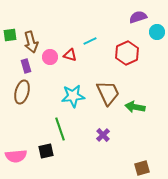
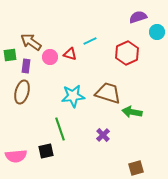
green square: moved 20 px down
brown arrow: rotated 140 degrees clockwise
red triangle: moved 1 px up
purple rectangle: rotated 24 degrees clockwise
brown trapezoid: rotated 48 degrees counterclockwise
green arrow: moved 3 px left, 5 px down
brown square: moved 6 px left
